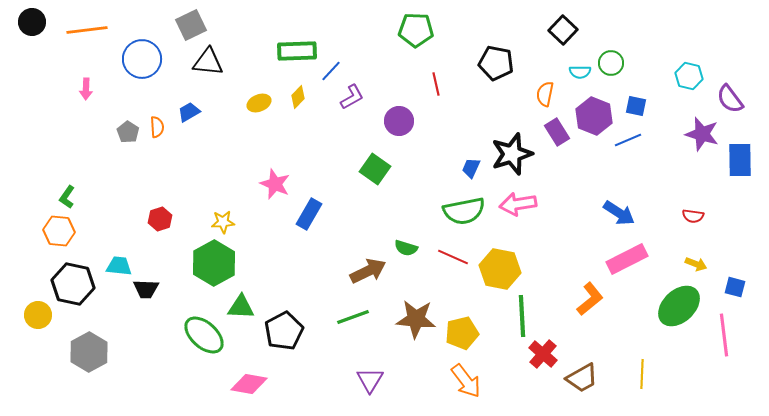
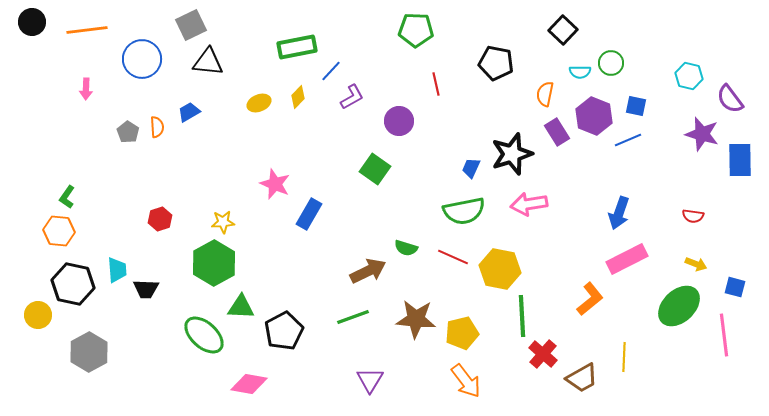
green rectangle at (297, 51): moved 4 px up; rotated 9 degrees counterclockwise
pink arrow at (518, 204): moved 11 px right
blue arrow at (619, 213): rotated 76 degrees clockwise
cyan trapezoid at (119, 266): moved 2 px left, 4 px down; rotated 80 degrees clockwise
yellow line at (642, 374): moved 18 px left, 17 px up
